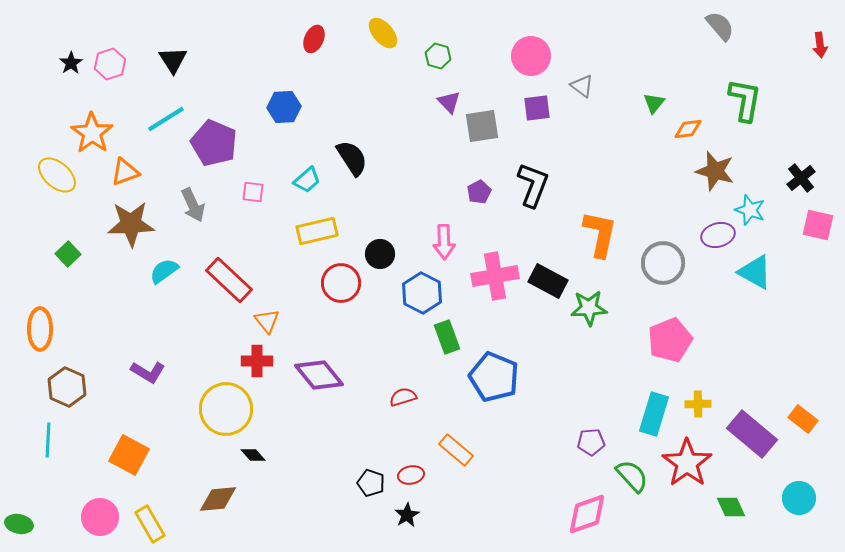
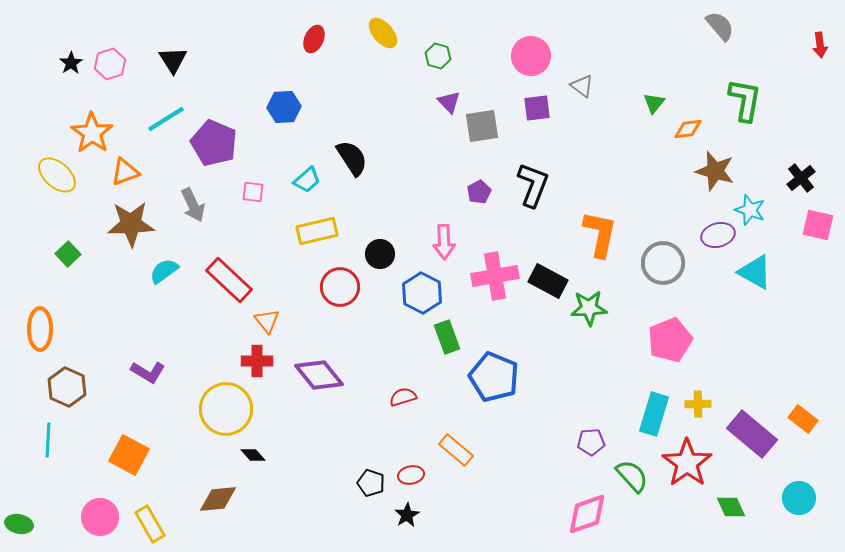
red circle at (341, 283): moved 1 px left, 4 px down
